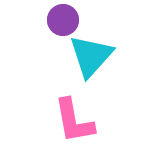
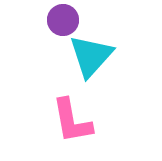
pink L-shape: moved 2 px left
